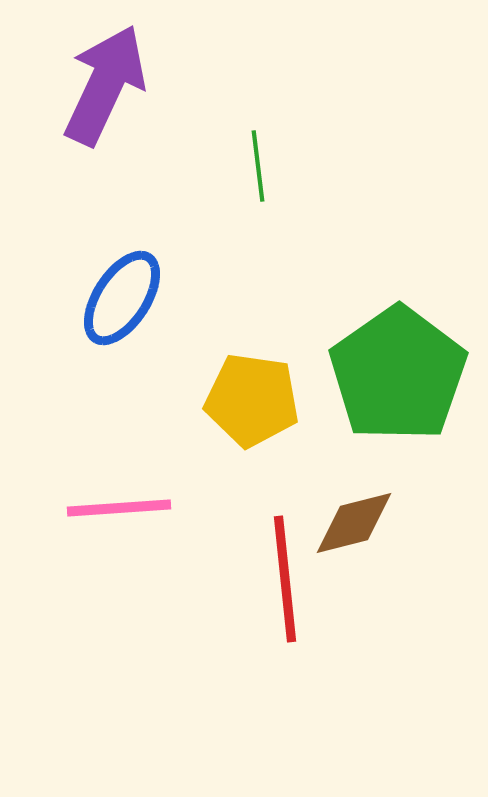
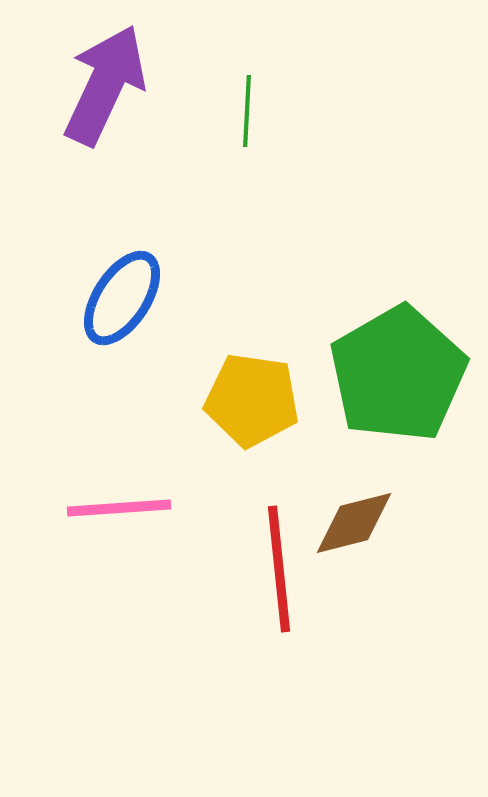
green line: moved 11 px left, 55 px up; rotated 10 degrees clockwise
green pentagon: rotated 5 degrees clockwise
red line: moved 6 px left, 10 px up
